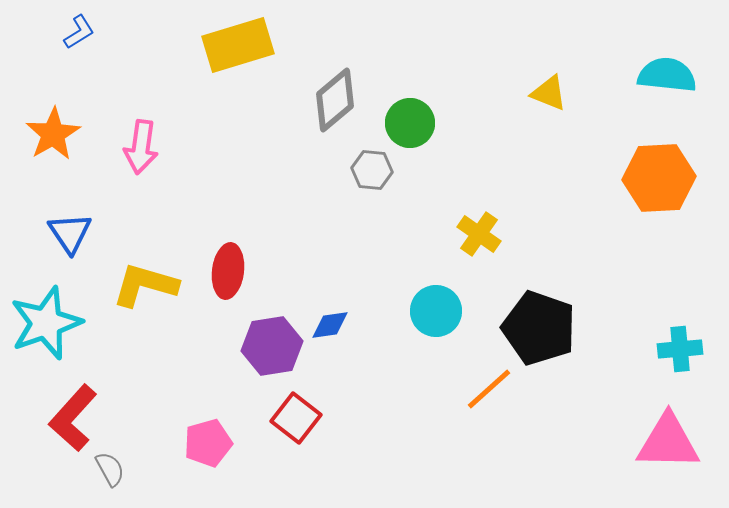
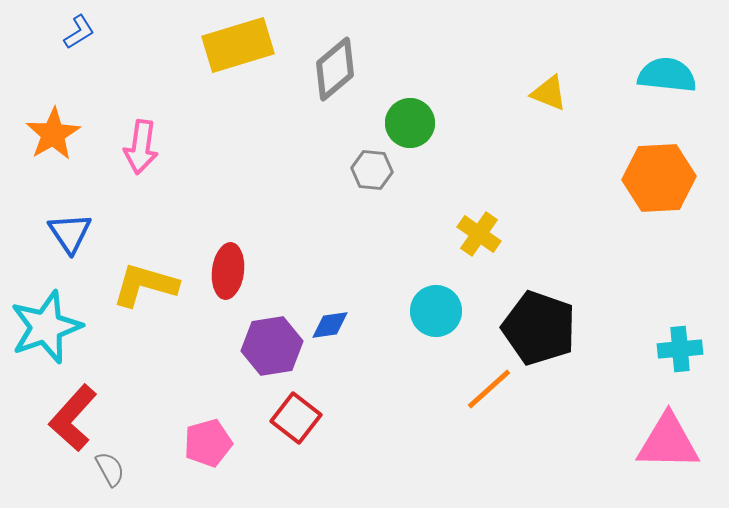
gray diamond: moved 31 px up
cyan star: moved 4 px down
